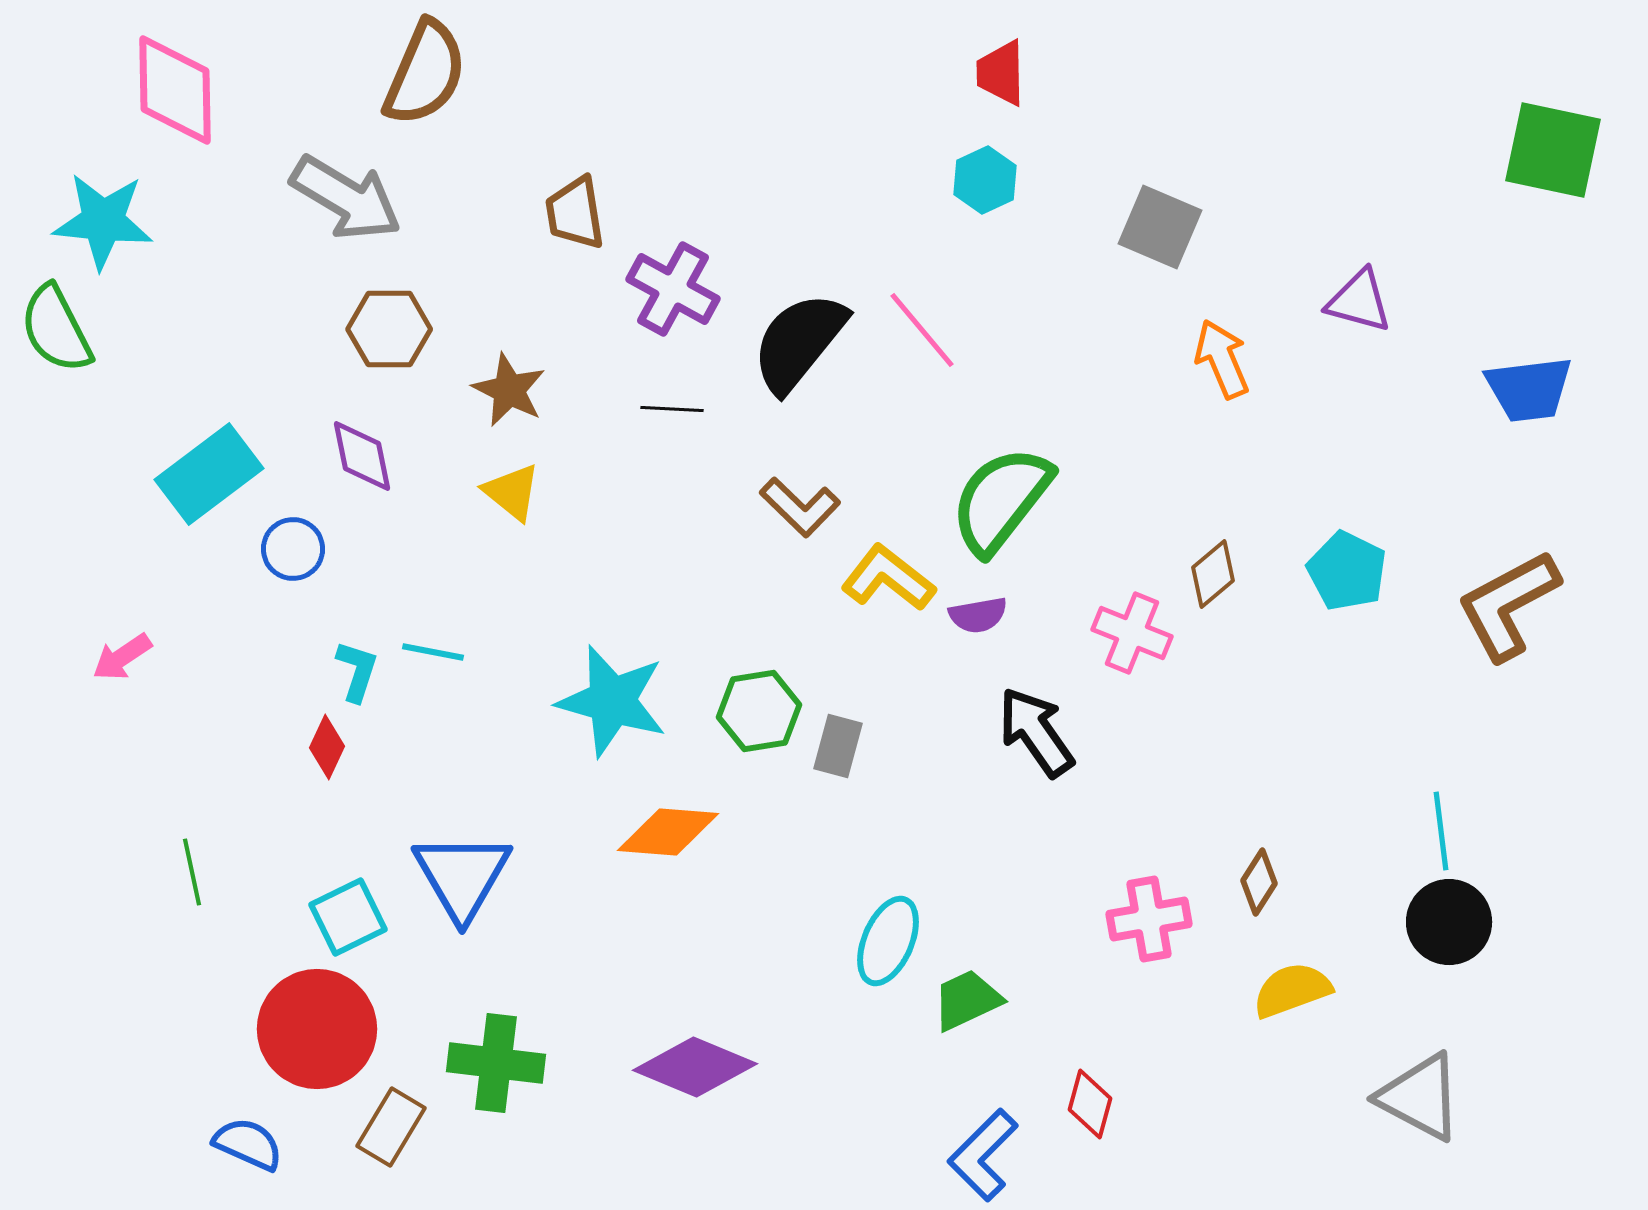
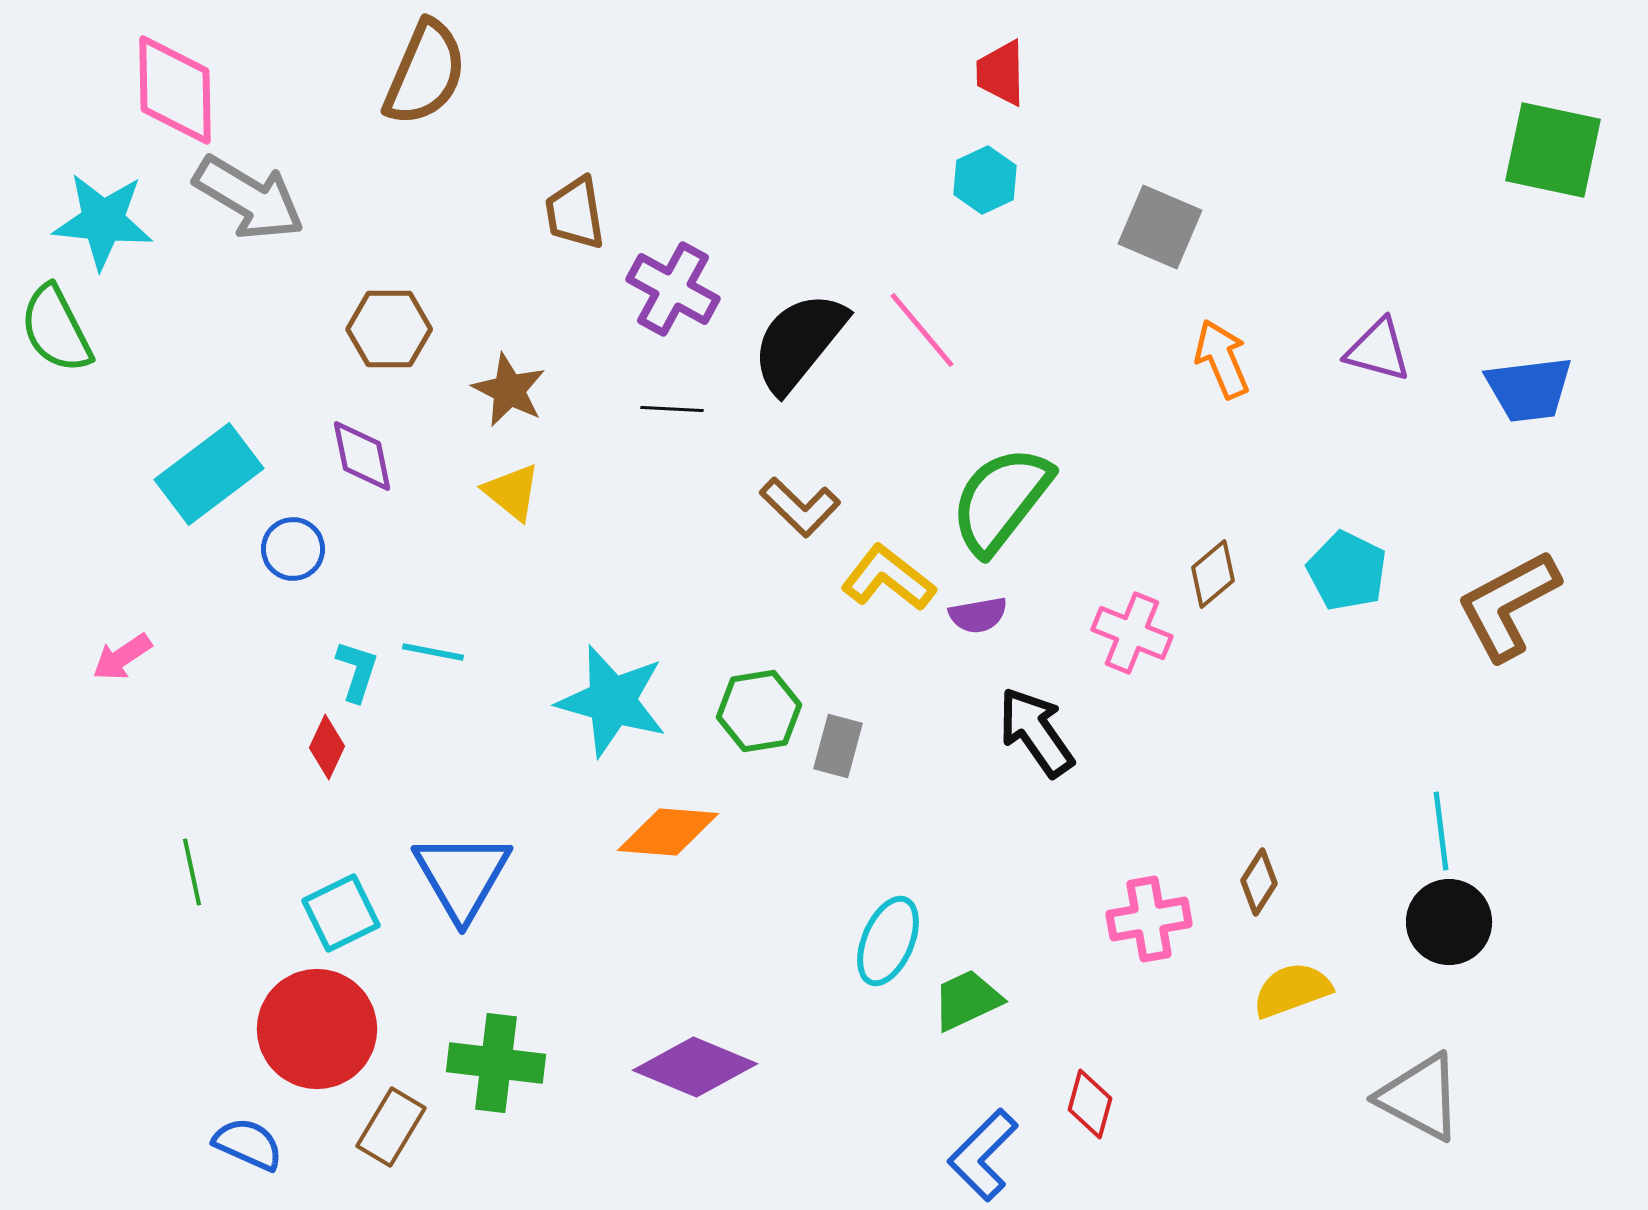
gray arrow at (346, 198): moved 97 px left
purple triangle at (1359, 301): moved 19 px right, 49 px down
cyan square at (348, 917): moved 7 px left, 4 px up
